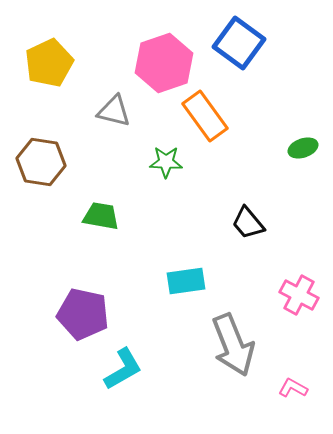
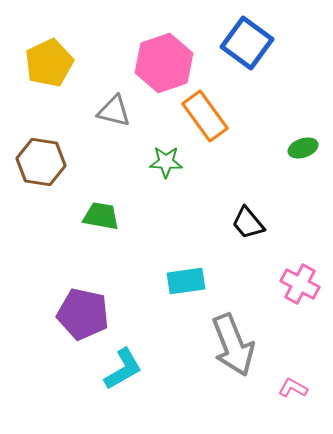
blue square: moved 8 px right
pink cross: moved 1 px right, 11 px up
